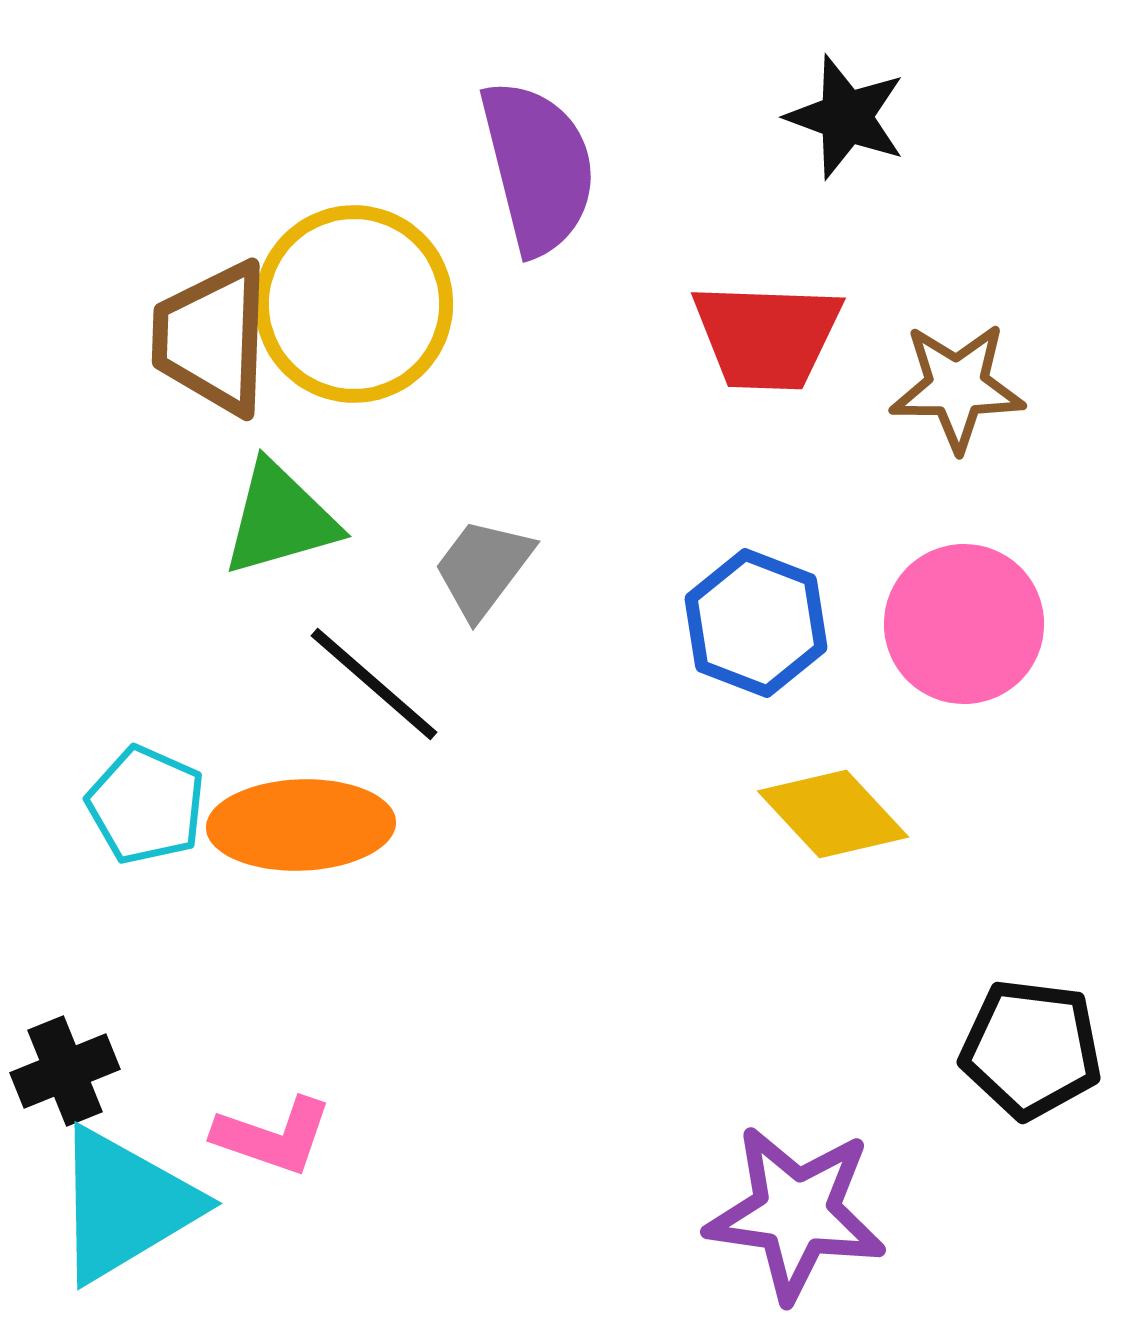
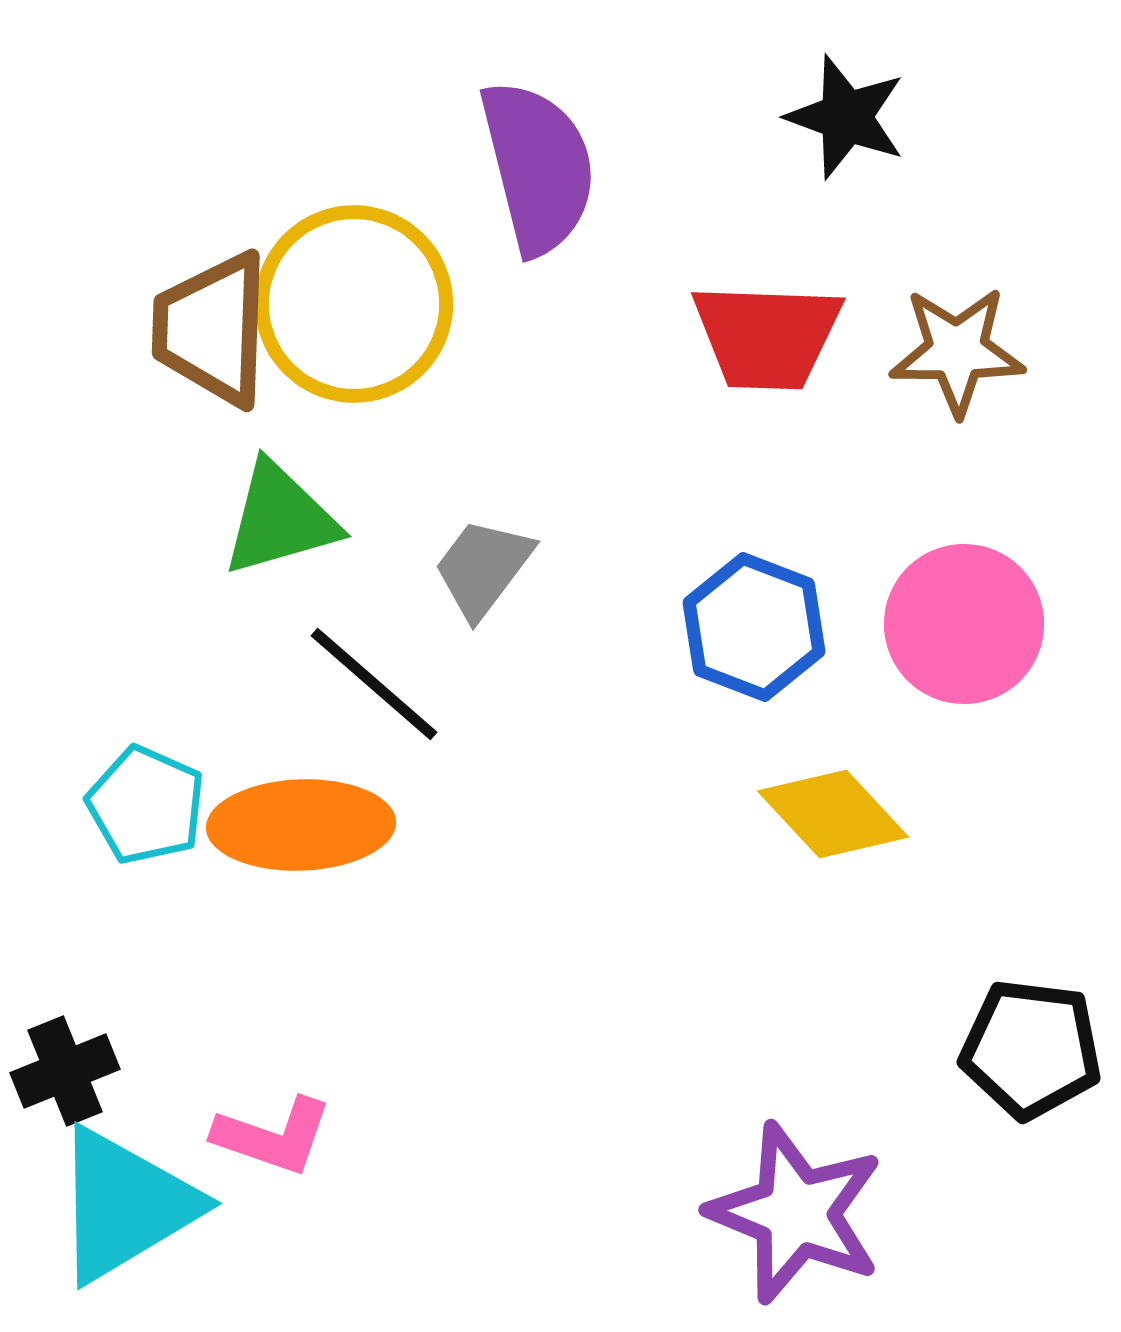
brown trapezoid: moved 9 px up
brown star: moved 36 px up
blue hexagon: moved 2 px left, 4 px down
purple star: rotated 14 degrees clockwise
